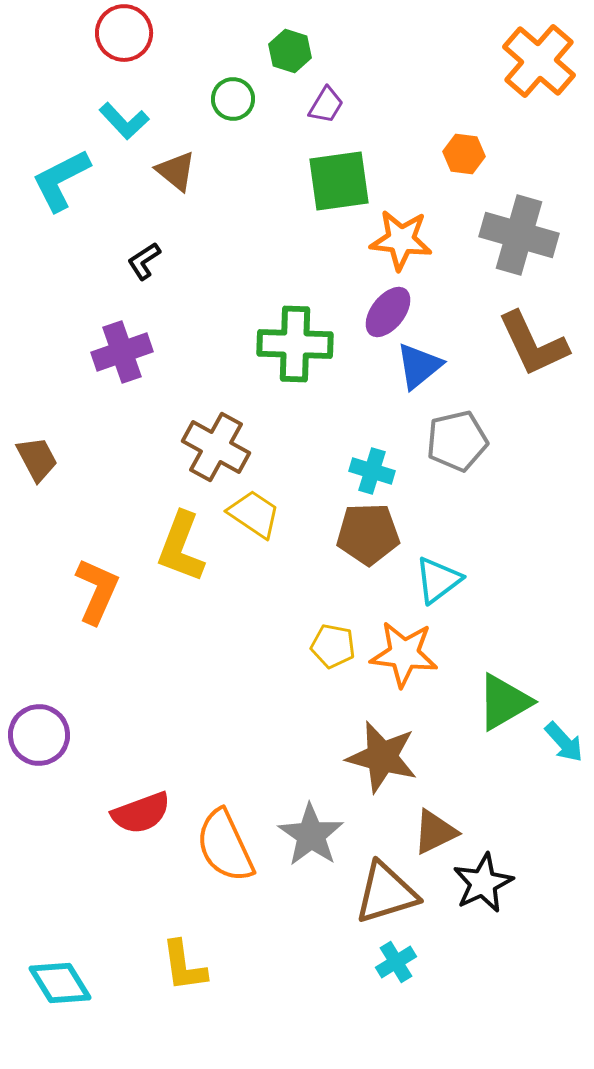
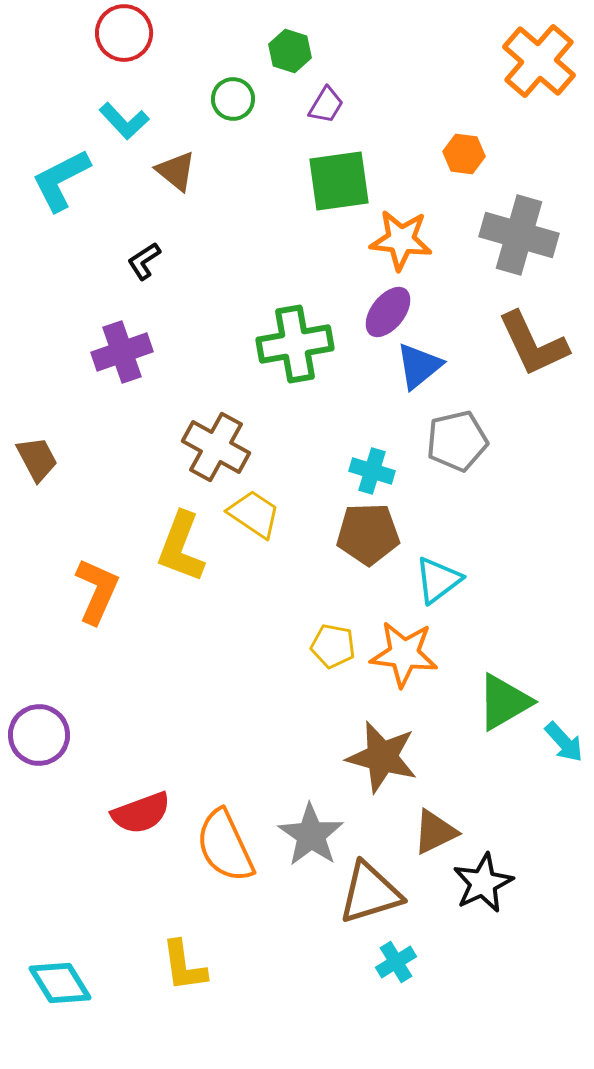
green cross at (295, 344): rotated 12 degrees counterclockwise
brown triangle at (386, 893): moved 16 px left
